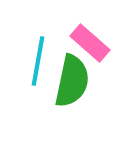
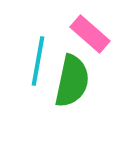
pink rectangle: moved 9 px up
